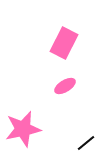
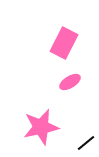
pink ellipse: moved 5 px right, 4 px up
pink star: moved 18 px right, 2 px up
